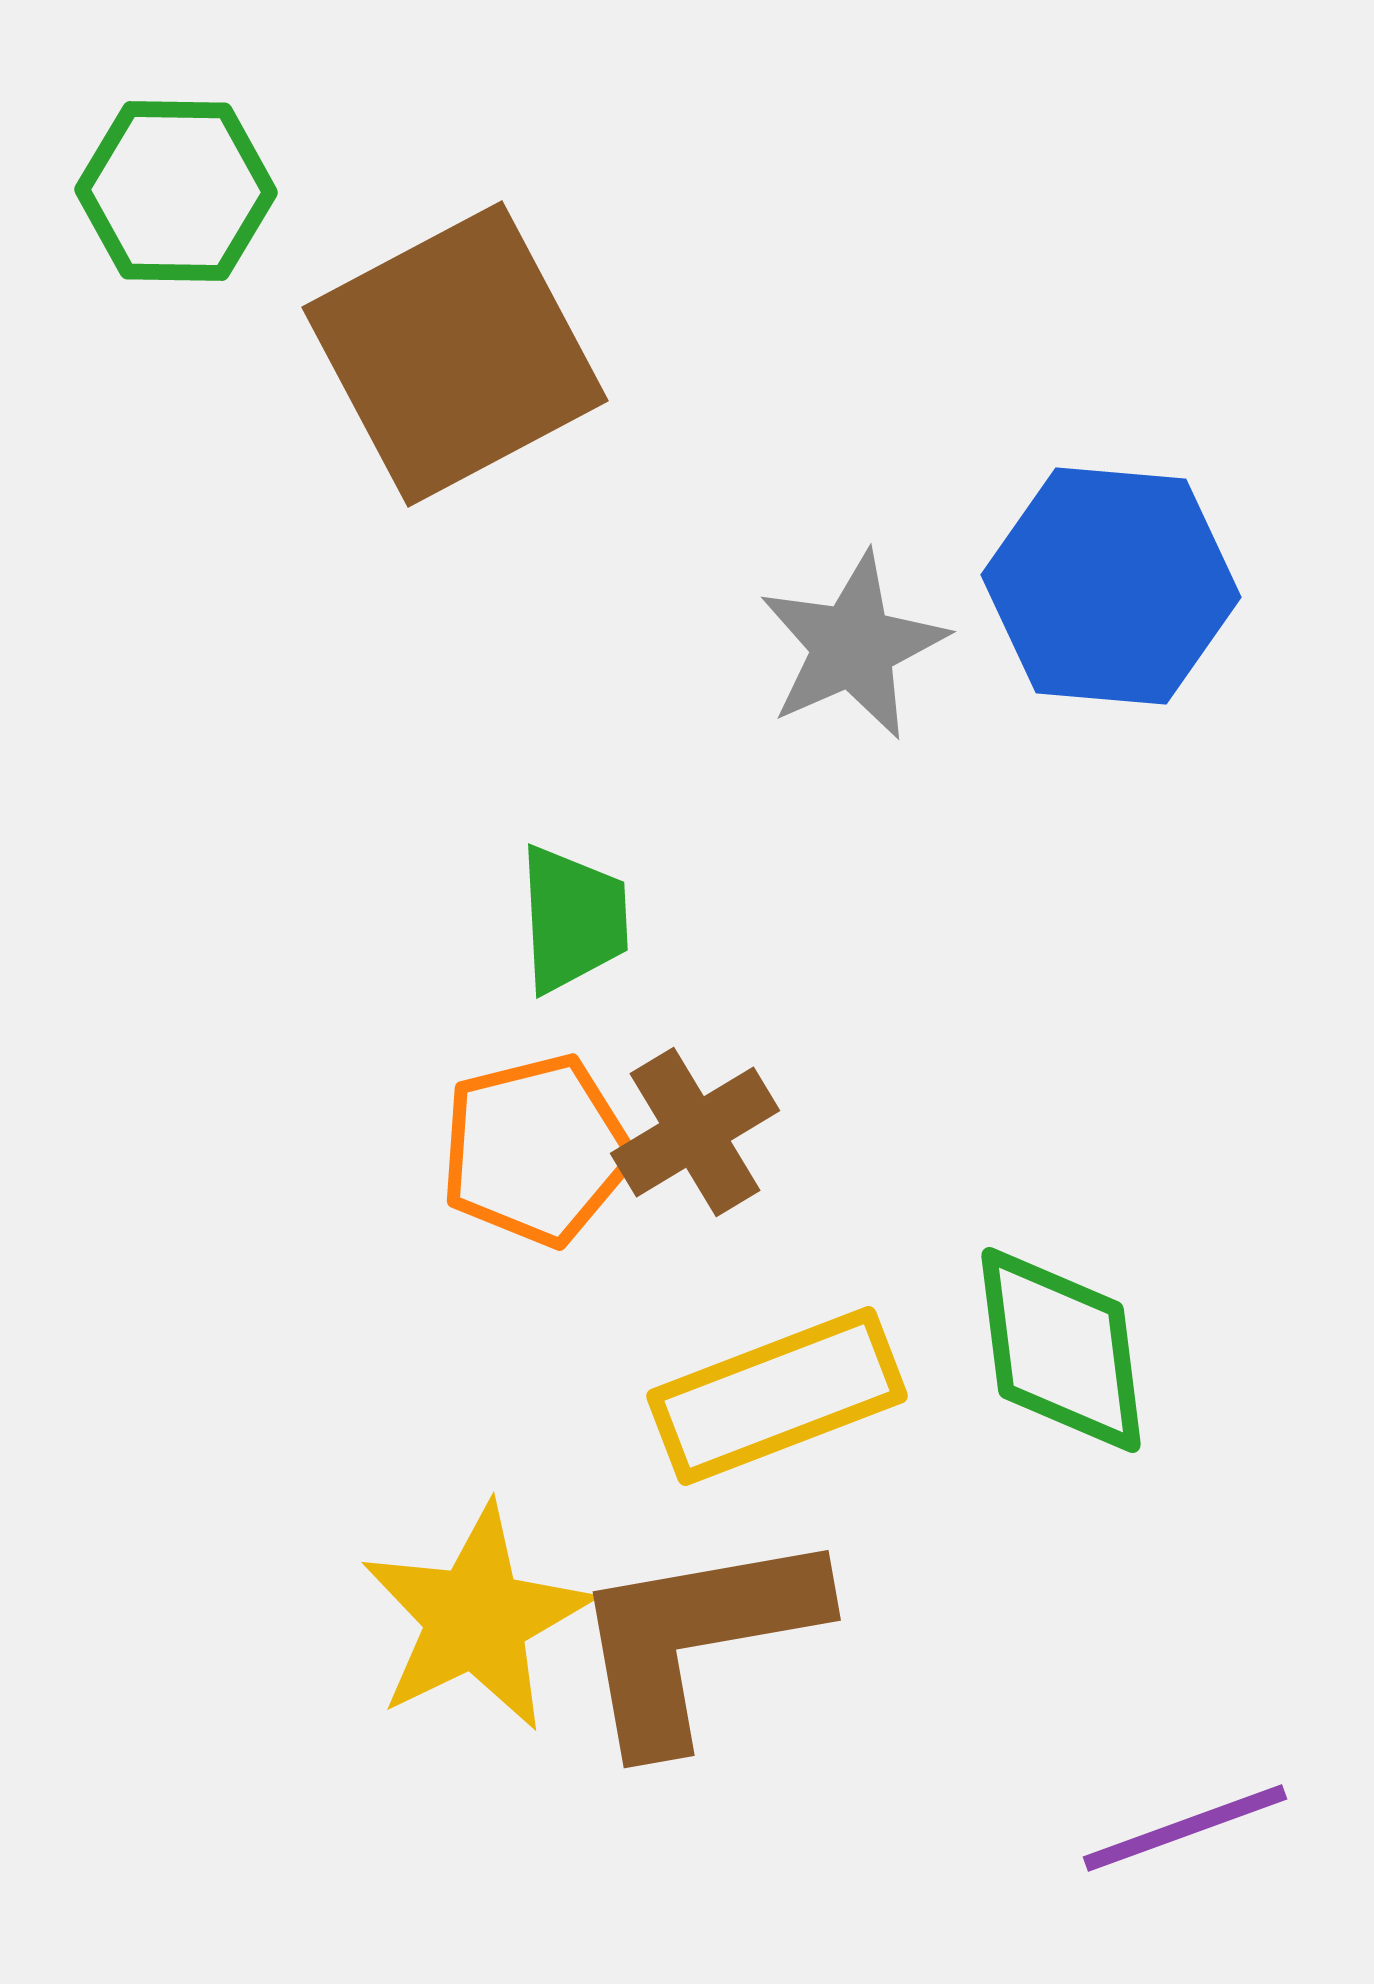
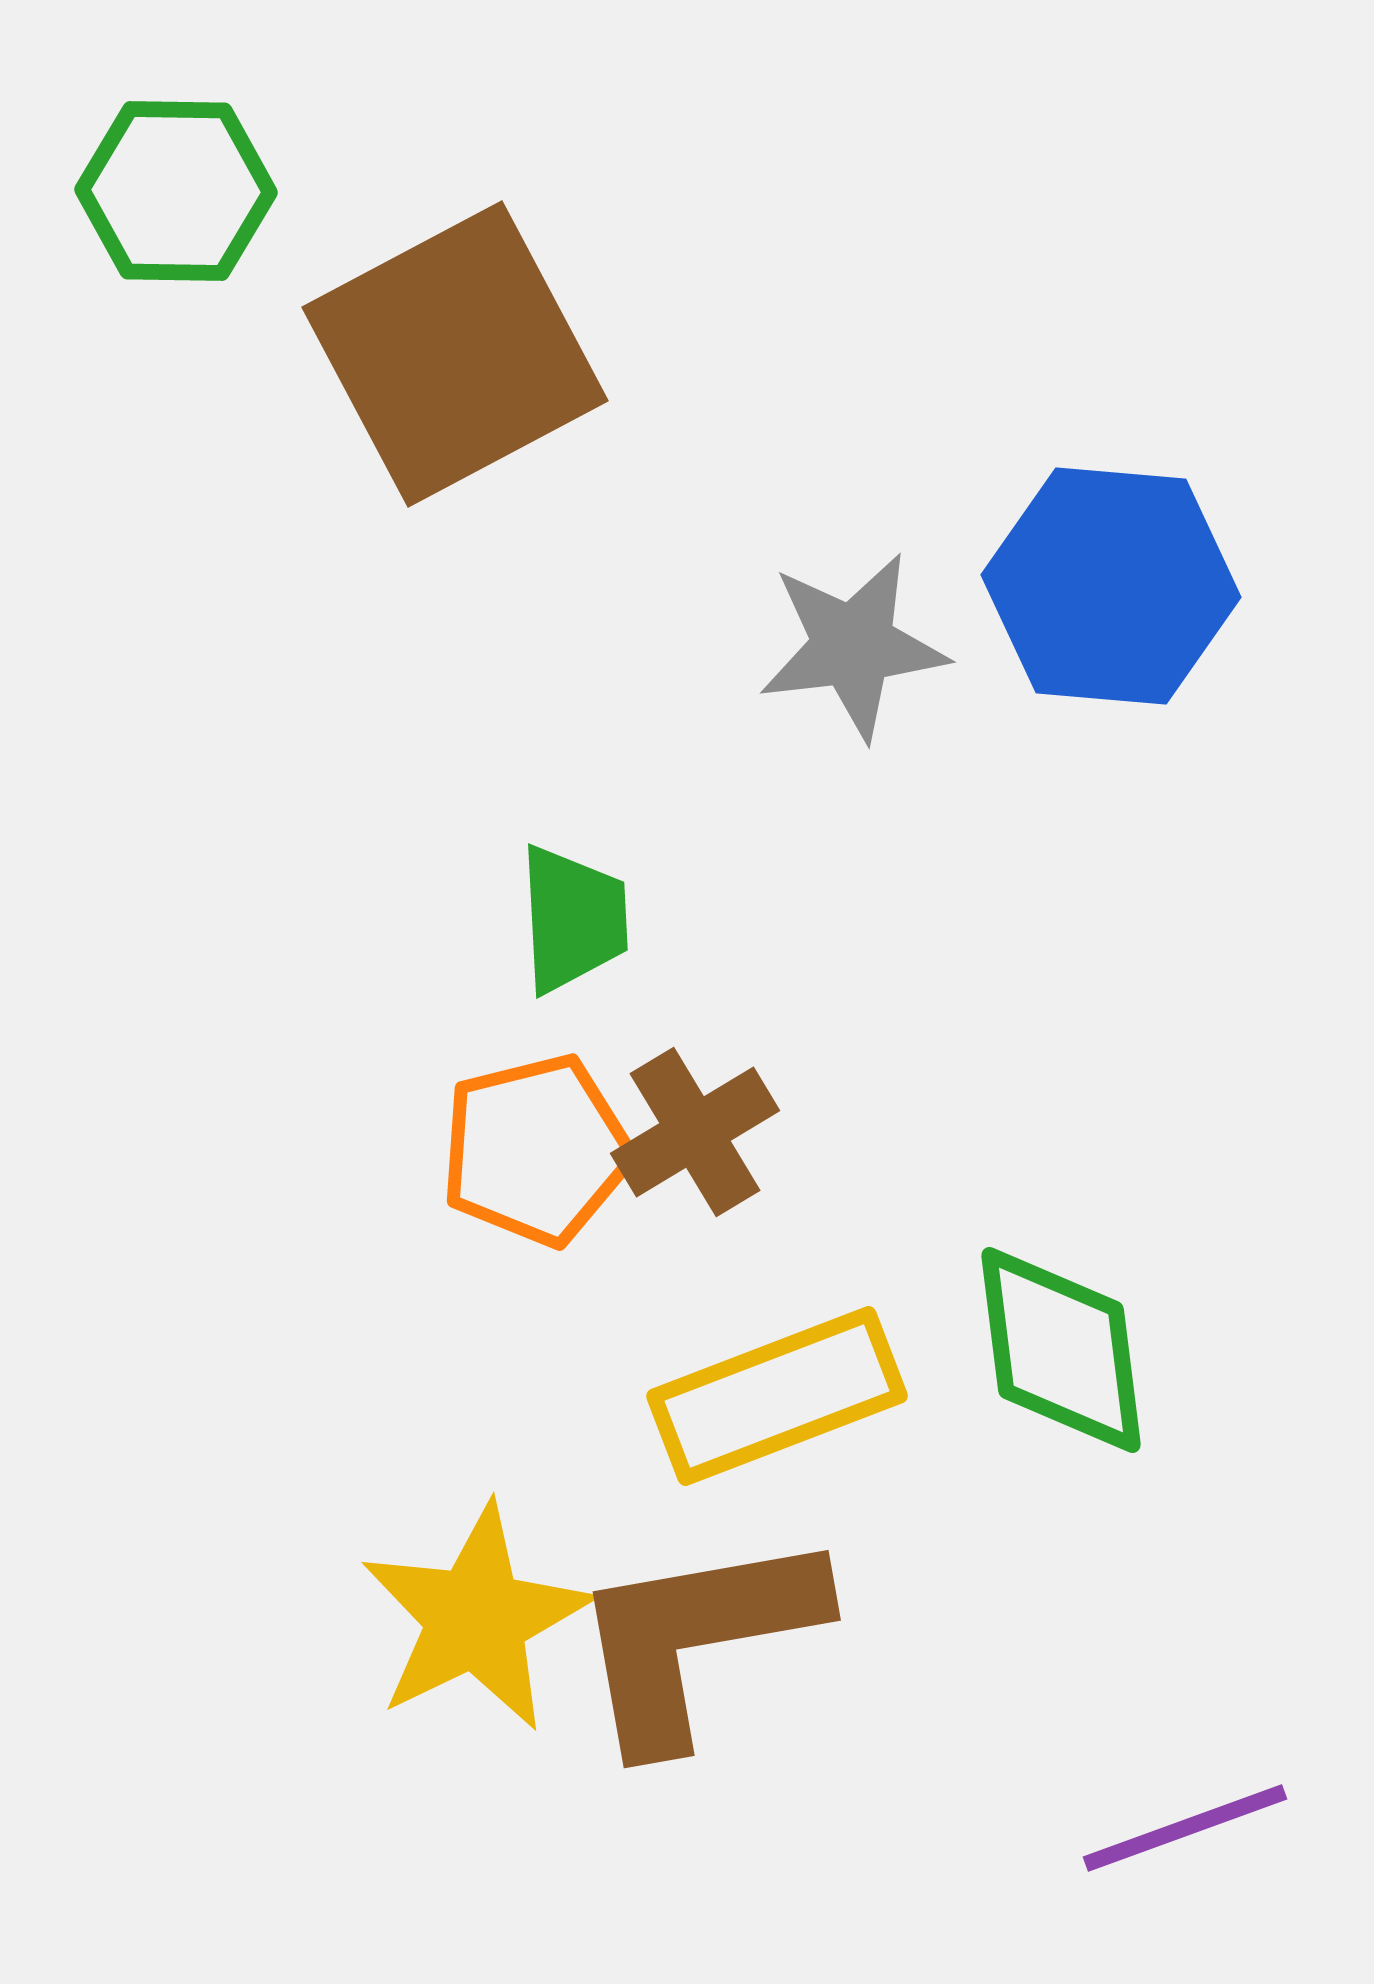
gray star: rotated 17 degrees clockwise
